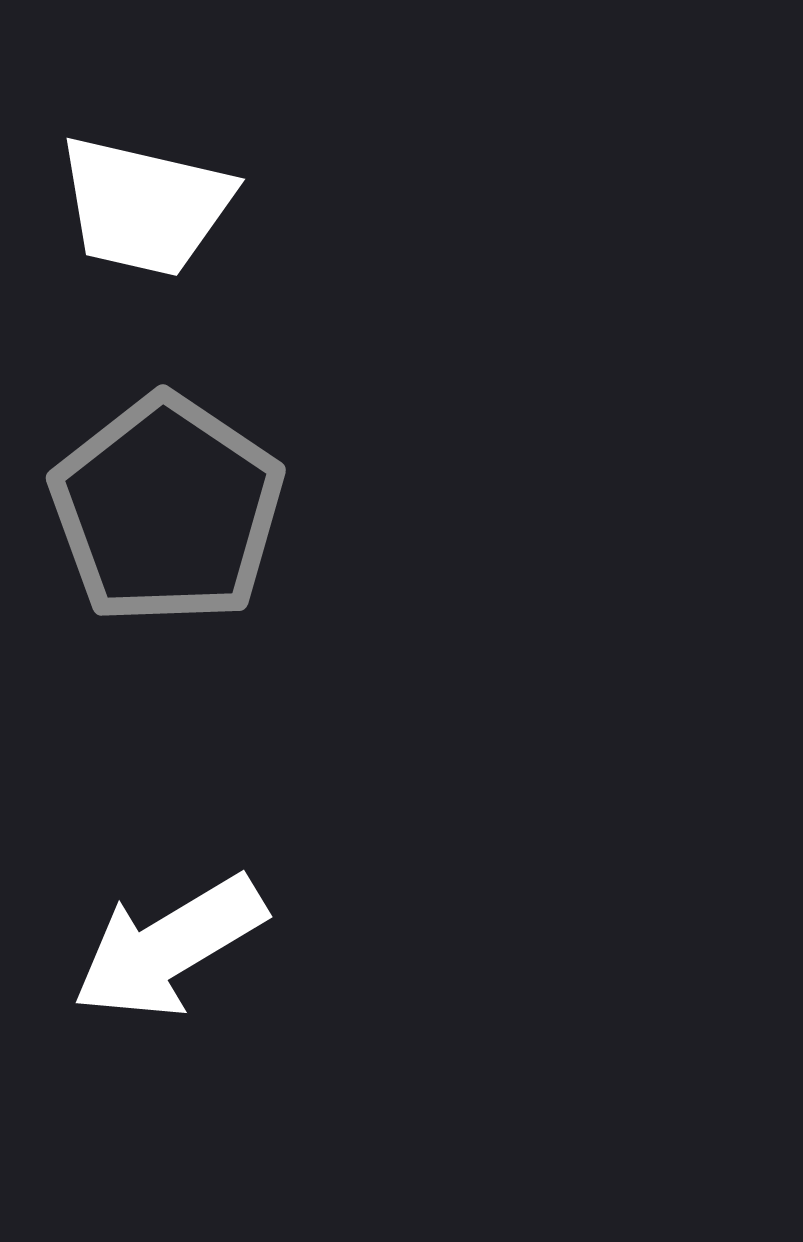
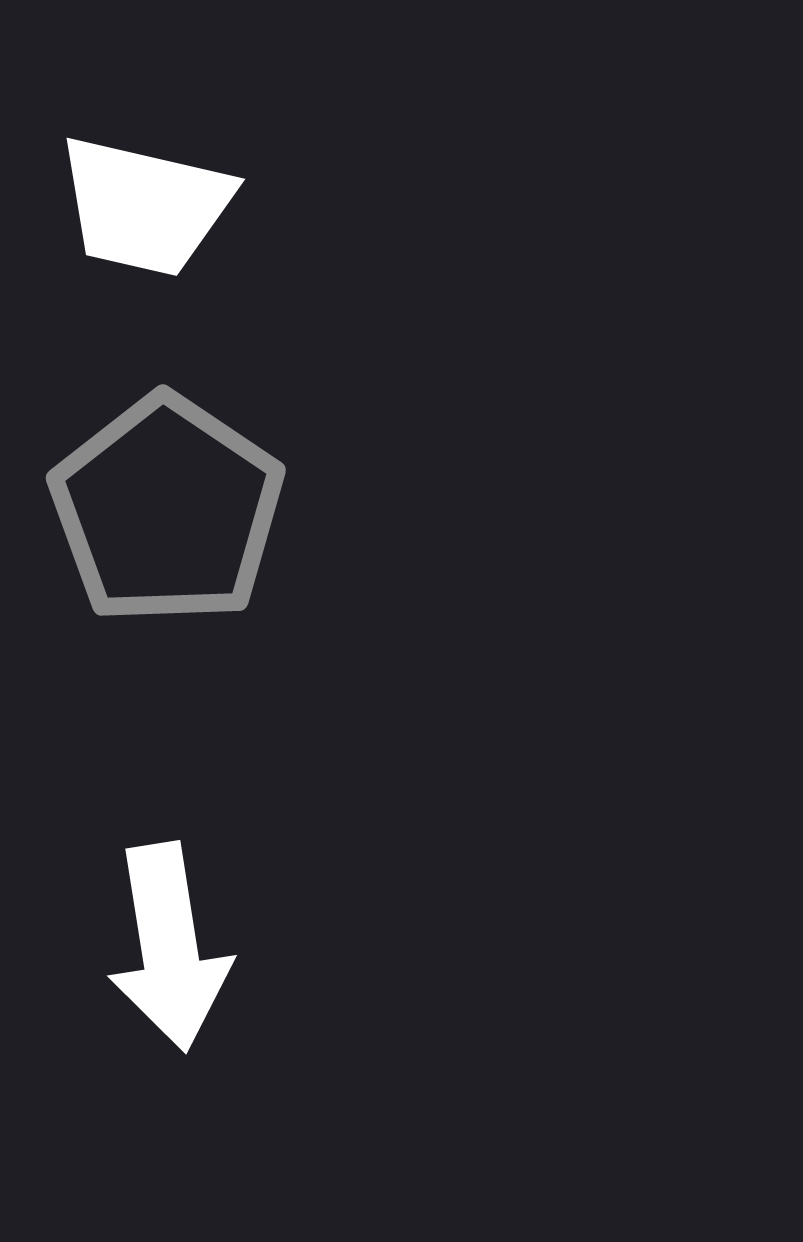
white arrow: rotated 68 degrees counterclockwise
